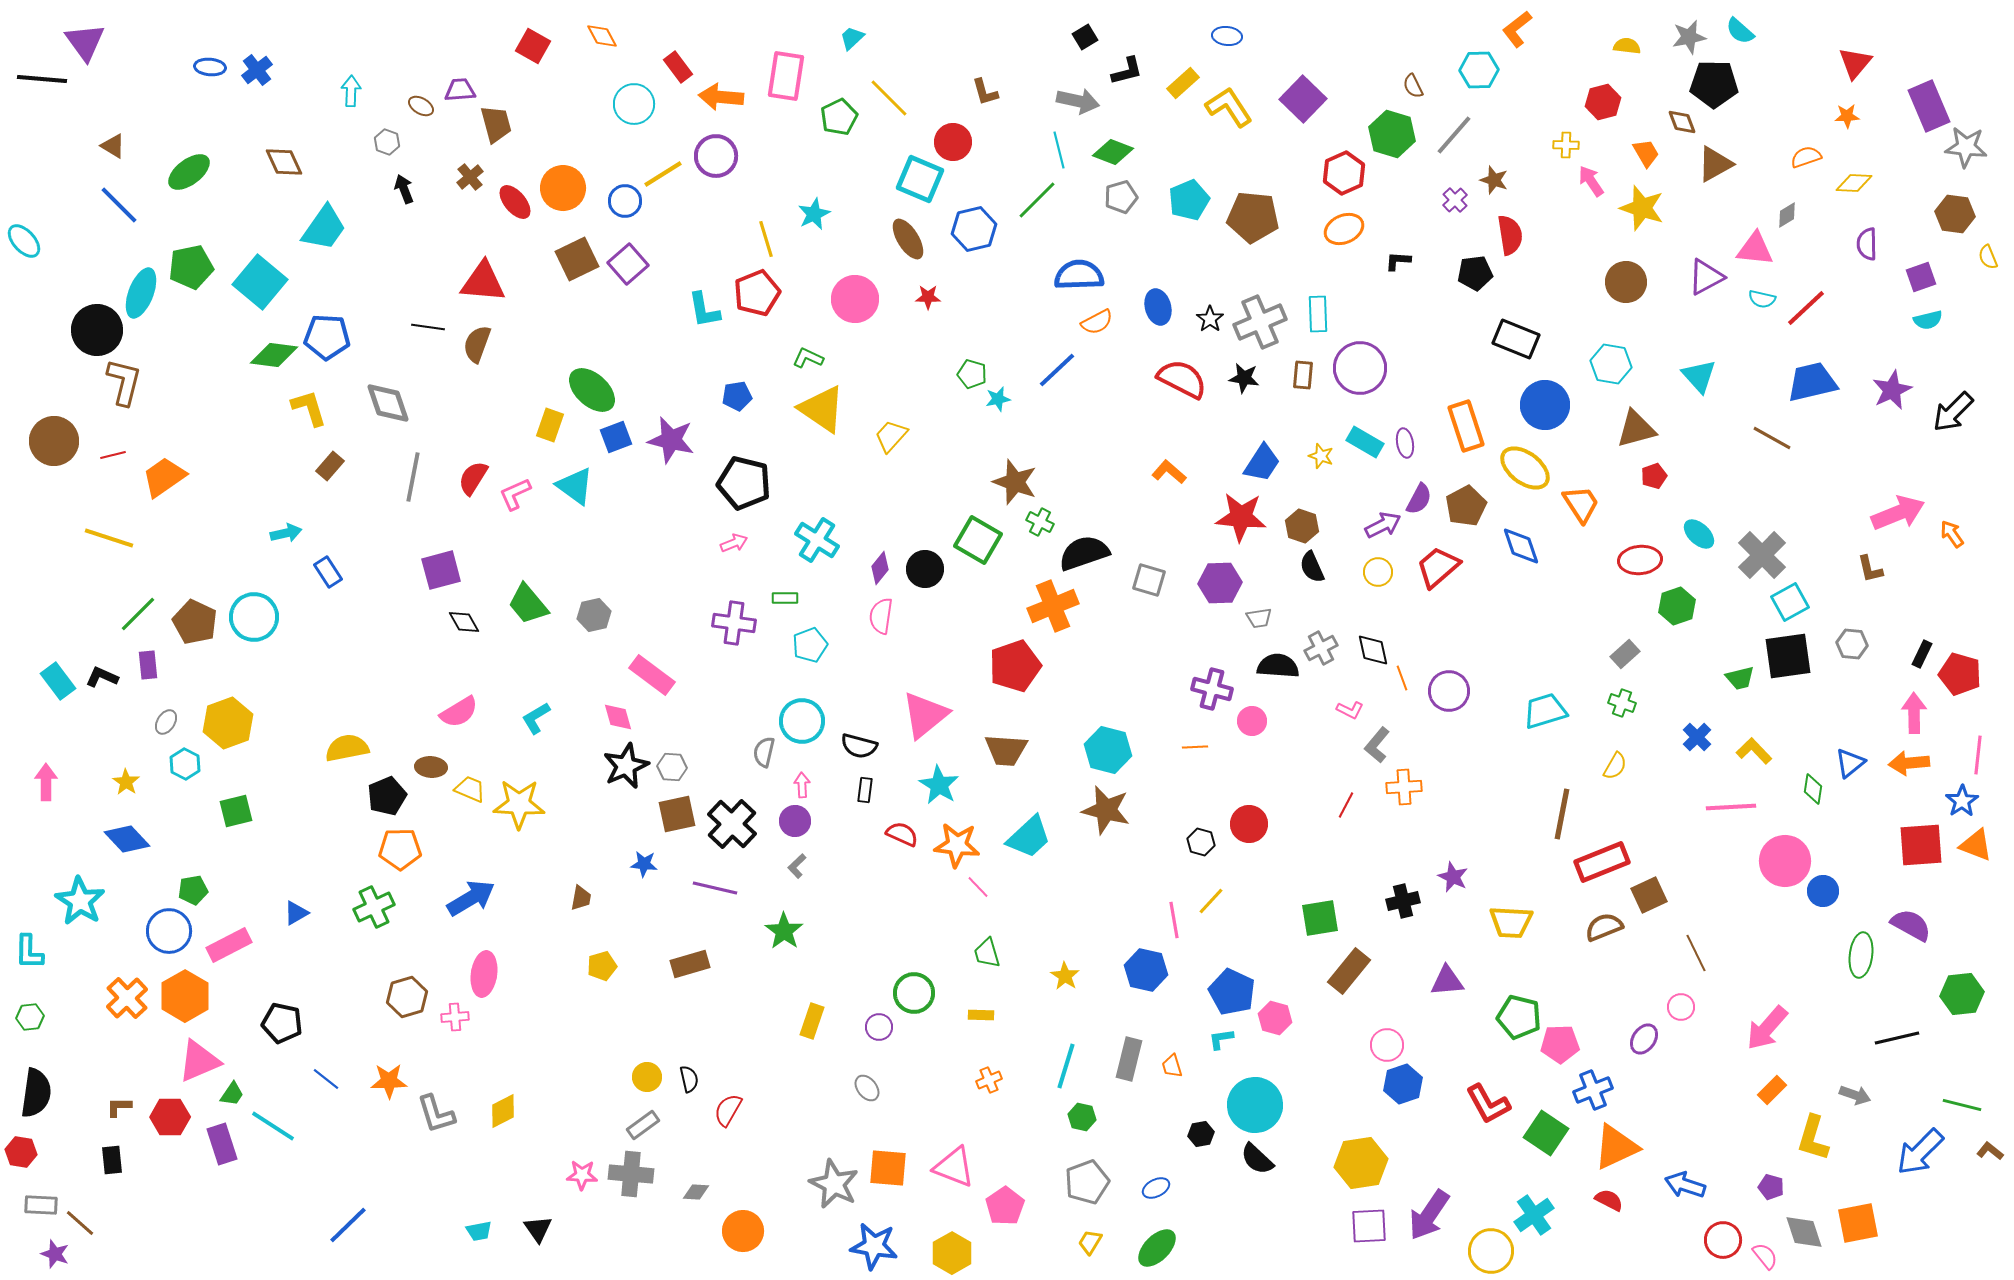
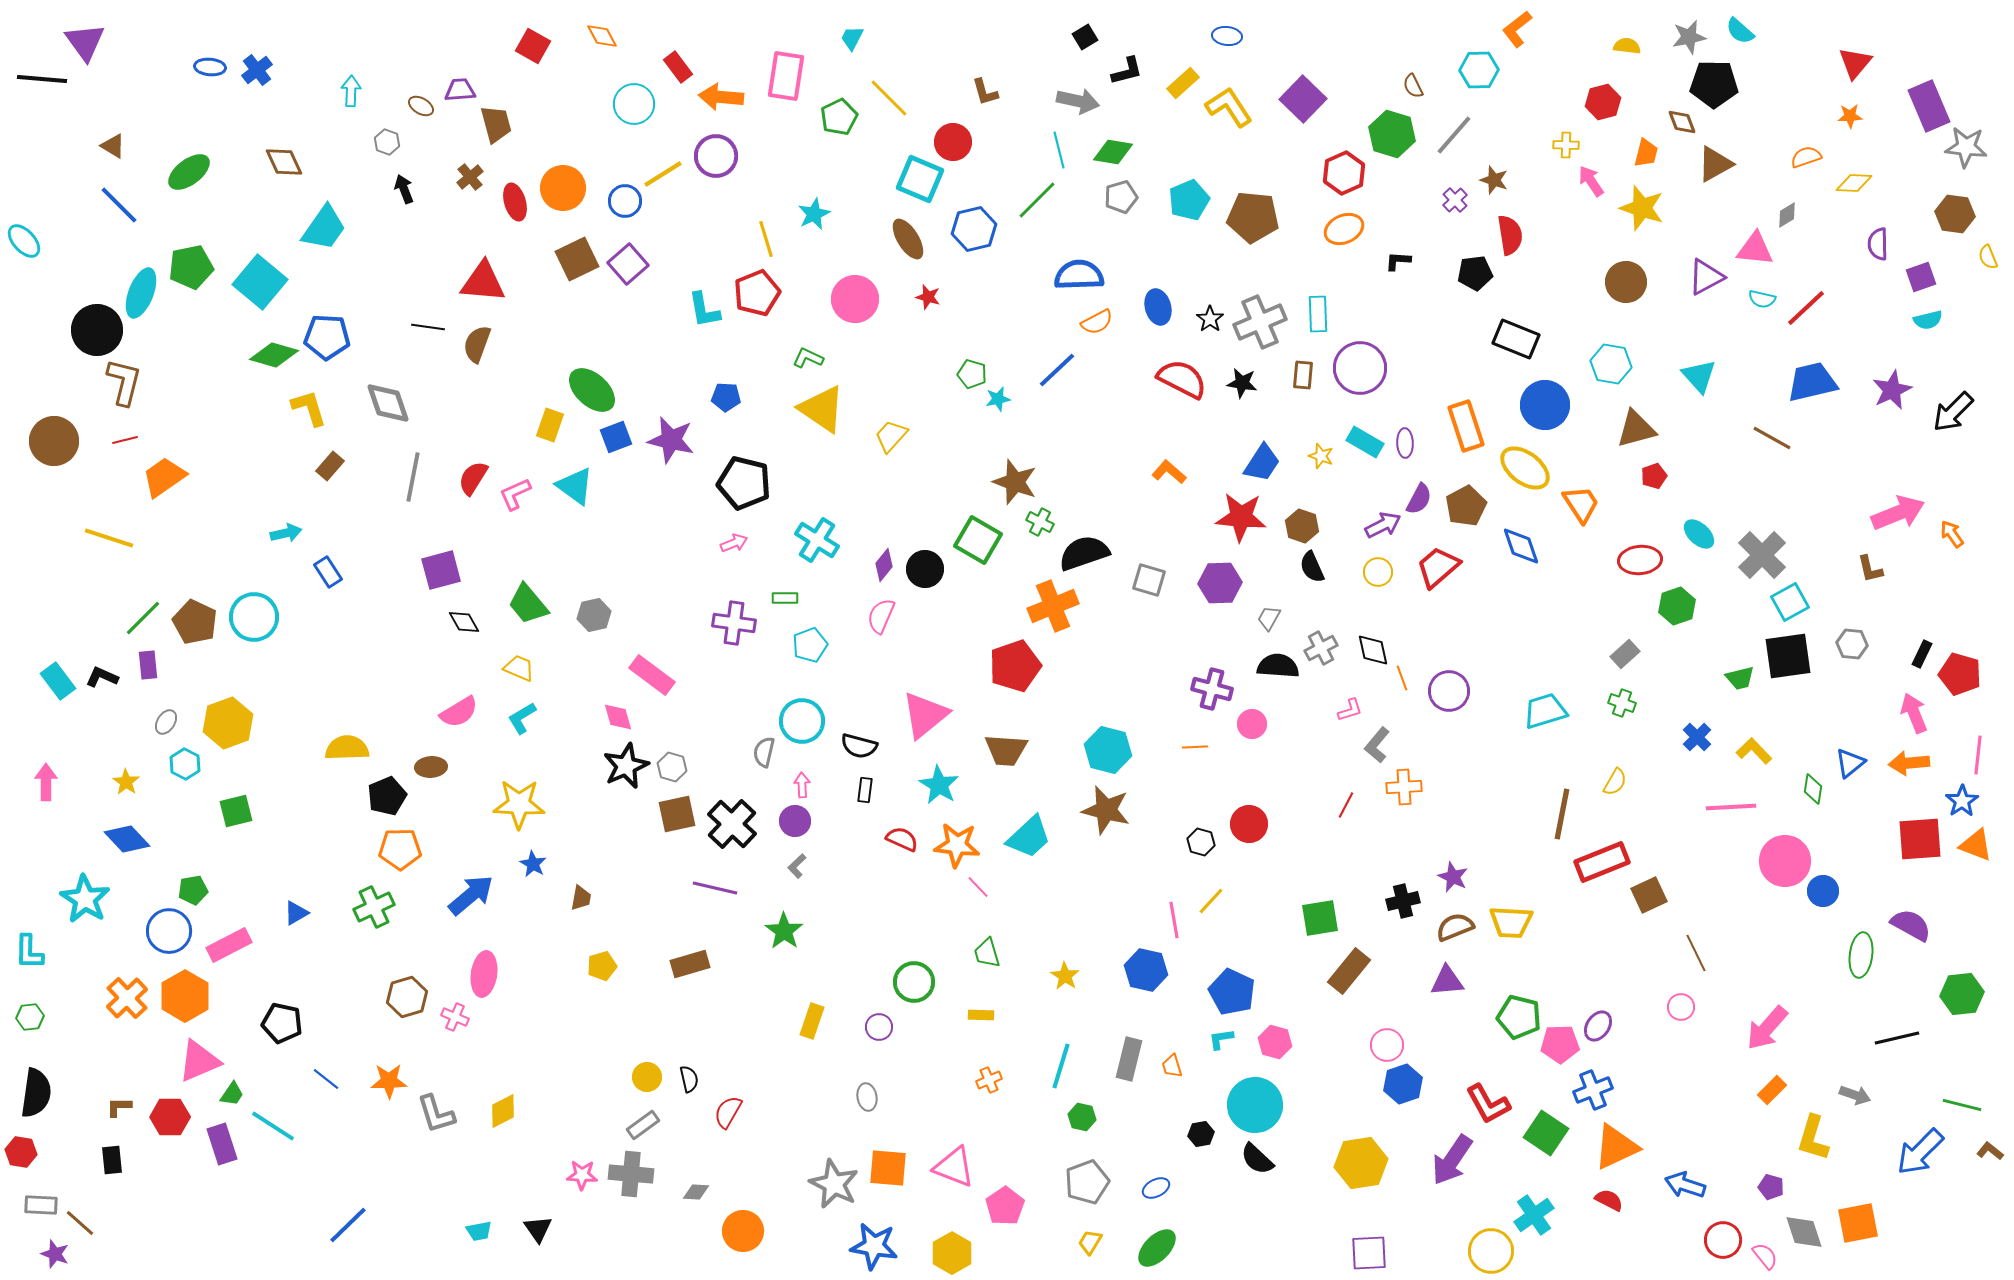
cyan trapezoid at (852, 38): rotated 20 degrees counterclockwise
orange star at (1847, 116): moved 3 px right
green diamond at (1113, 152): rotated 12 degrees counterclockwise
orange trapezoid at (1646, 153): rotated 44 degrees clockwise
red ellipse at (515, 202): rotated 24 degrees clockwise
purple semicircle at (1867, 244): moved 11 px right
red star at (928, 297): rotated 15 degrees clockwise
green diamond at (274, 355): rotated 9 degrees clockwise
black star at (1244, 378): moved 2 px left, 5 px down
blue pentagon at (737, 396): moved 11 px left, 1 px down; rotated 12 degrees clockwise
purple ellipse at (1405, 443): rotated 8 degrees clockwise
red line at (113, 455): moved 12 px right, 15 px up
purple diamond at (880, 568): moved 4 px right, 3 px up
green line at (138, 614): moved 5 px right, 4 px down
pink semicircle at (881, 616): rotated 15 degrees clockwise
gray trapezoid at (1259, 618): moved 10 px right; rotated 128 degrees clockwise
pink L-shape at (1350, 710): rotated 44 degrees counterclockwise
pink arrow at (1914, 713): rotated 21 degrees counterclockwise
cyan L-shape at (536, 718): moved 14 px left
pink circle at (1252, 721): moved 3 px down
yellow semicircle at (347, 748): rotated 9 degrees clockwise
yellow semicircle at (1615, 766): moved 16 px down
brown ellipse at (431, 767): rotated 8 degrees counterclockwise
gray hexagon at (672, 767): rotated 12 degrees clockwise
yellow trapezoid at (470, 789): moved 49 px right, 121 px up
red semicircle at (902, 834): moved 5 px down
red square at (1921, 845): moved 1 px left, 6 px up
blue star at (644, 864): moved 111 px left; rotated 24 degrees clockwise
blue arrow at (471, 898): moved 3 px up; rotated 9 degrees counterclockwise
cyan star at (80, 901): moved 5 px right, 2 px up
brown semicircle at (1604, 927): moved 149 px left
green circle at (914, 993): moved 11 px up
pink cross at (455, 1017): rotated 28 degrees clockwise
pink hexagon at (1275, 1018): moved 24 px down
purple ellipse at (1644, 1039): moved 46 px left, 13 px up
cyan line at (1066, 1066): moved 5 px left
gray ellipse at (867, 1088): moved 9 px down; rotated 28 degrees clockwise
red semicircle at (728, 1110): moved 2 px down
purple arrow at (1429, 1215): moved 23 px right, 55 px up
purple square at (1369, 1226): moved 27 px down
